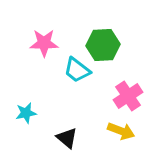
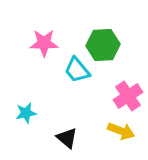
cyan trapezoid: rotated 12 degrees clockwise
